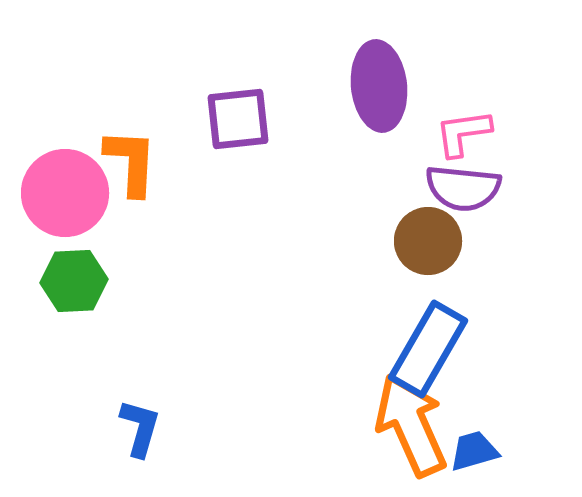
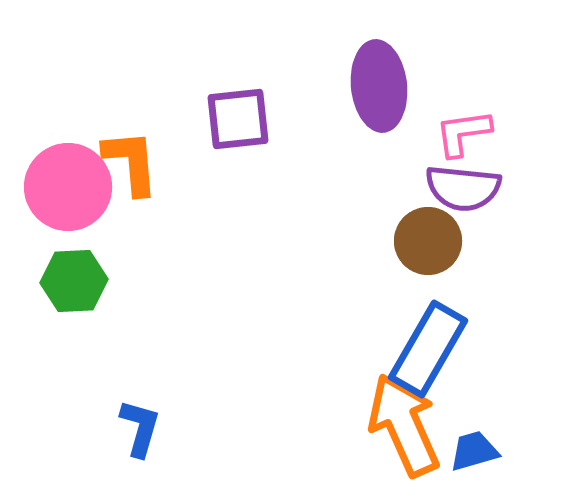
orange L-shape: rotated 8 degrees counterclockwise
pink circle: moved 3 px right, 6 px up
orange arrow: moved 7 px left
